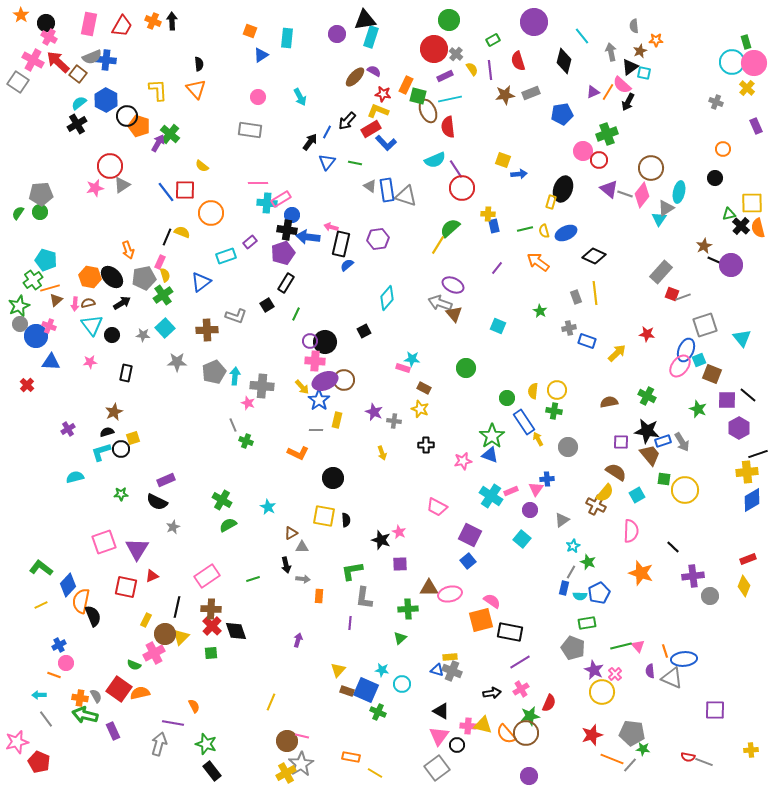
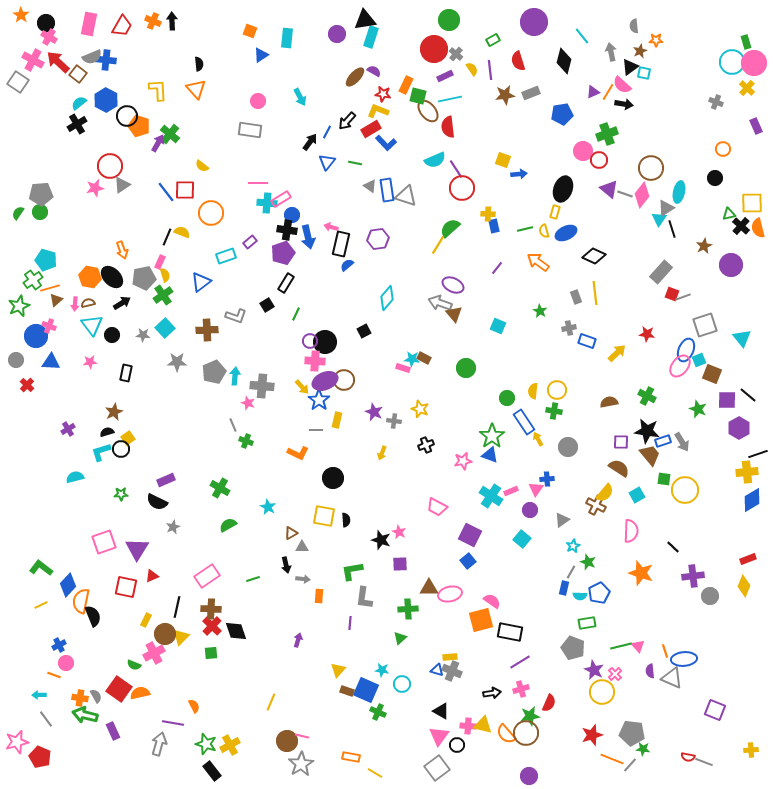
pink circle at (258, 97): moved 4 px down
black arrow at (628, 102): moved 4 px left, 2 px down; rotated 108 degrees counterclockwise
brown ellipse at (428, 111): rotated 15 degrees counterclockwise
yellow rectangle at (551, 202): moved 4 px right, 10 px down
blue arrow at (308, 237): rotated 110 degrees counterclockwise
orange arrow at (128, 250): moved 6 px left
black line at (716, 261): moved 44 px left, 32 px up; rotated 48 degrees clockwise
gray circle at (20, 324): moved 4 px left, 36 px down
brown rectangle at (424, 388): moved 30 px up
yellow square at (133, 438): moved 5 px left; rotated 16 degrees counterclockwise
black cross at (426, 445): rotated 21 degrees counterclockwise
yellow arrow at (382, 453): rotated 40 degrees clockwise
brown semicircle at (616, 472): moved 3 px right, 4 px up
green cross at (222, 500): moved 2 px left, 12 px up
pink cross at (521, 689): rotated 14 degrees clockwise
purple square at (715, 710): rotated 20 degrees clockwise
red pentagon at (39, 762): moved 1 px right, 5 px up
yellow cross at (286, 773): moved 56 px left, 28 px up
